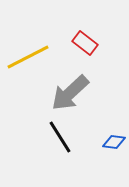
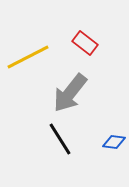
gray arrow: rotated 9 degrees counterclockwise
black line: moved 2 px down
